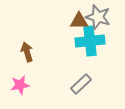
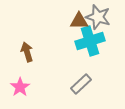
cyan cross: rotated 12 degrees counterclockwise
pink star: moved 2 px down; rotated 24 degrees counterclockwise
